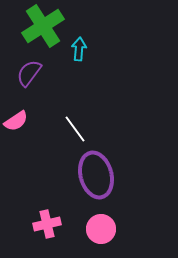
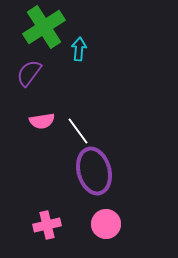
green cross: moved 1 px right, 1 px down
pink semicircle: moved 26 px right; rotated 25 degrees clockwise
white line: moved 3 px right, 2 px down
purple ellipse: moved 2 px left, 4 px up
pink cross: moved 1 px down
pink circle: moved 5 px right, 5 px up
